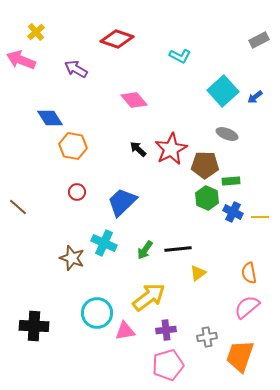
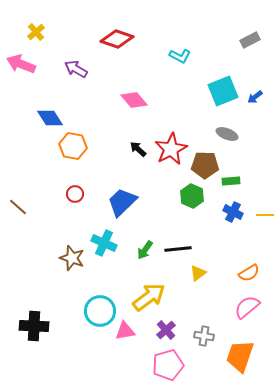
gray rectangle: moved 9 px left
pink arrow: moved 4 px down
cyan square: rotated 20 degrees clockwise
red circle: moved 2 px left, 2 px down
green hexagon: moved 15 px left, 2 px up
yellow line: moved 5 px right, 2 px up
orange semicircle: rotated 110 degrees counterclockwise
cyan circle: moved 3 px right, 2 px up
purple cross: rotated 36 degrees counterclockwise
gray cross: moved 3 px left, 1 px up; rotated 18 degrees clockwise
